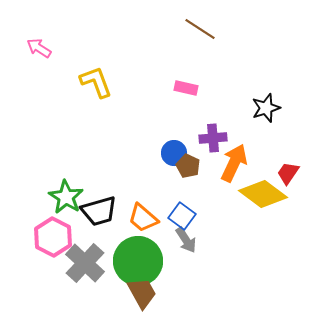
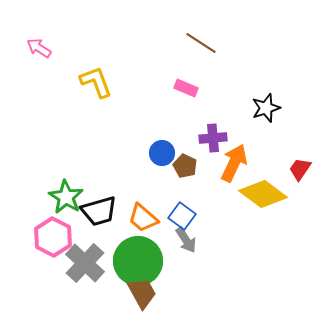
brown line: moved 1 px right, 14 px down
pink rectangle: rotated 10 degrees clockwise
blue circle: moved 12 px left
brown pentagon: moved 3 px left
red trapezoid: moved 12 px right, 4 px up
